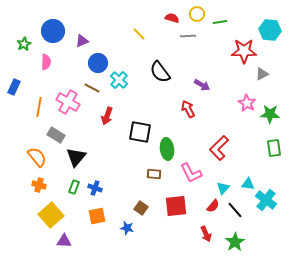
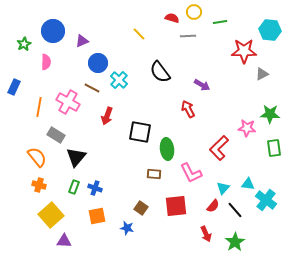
yellow circle at (197, 14): moved 3 px left, 2 px up
pink star at (247, 103): moved 25 px down; rotated 24 degrees counterclockwise
